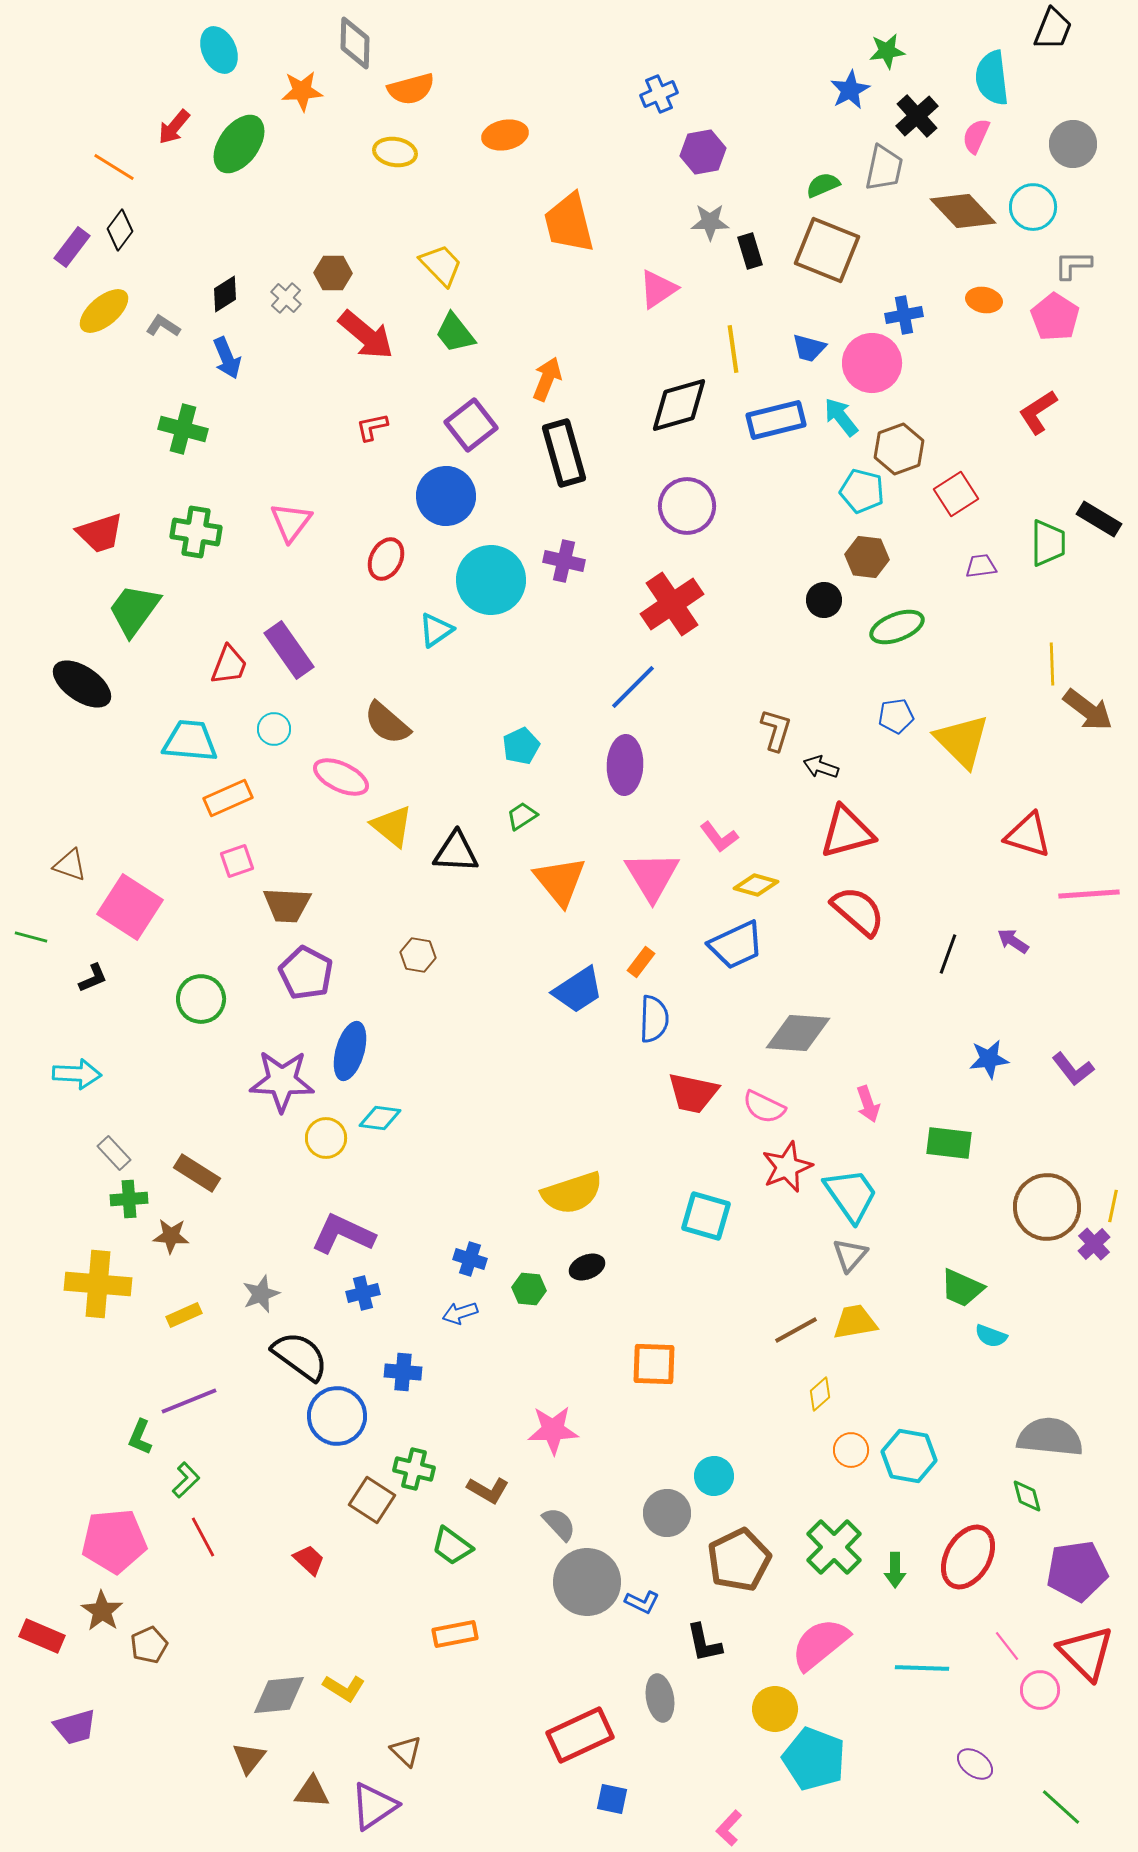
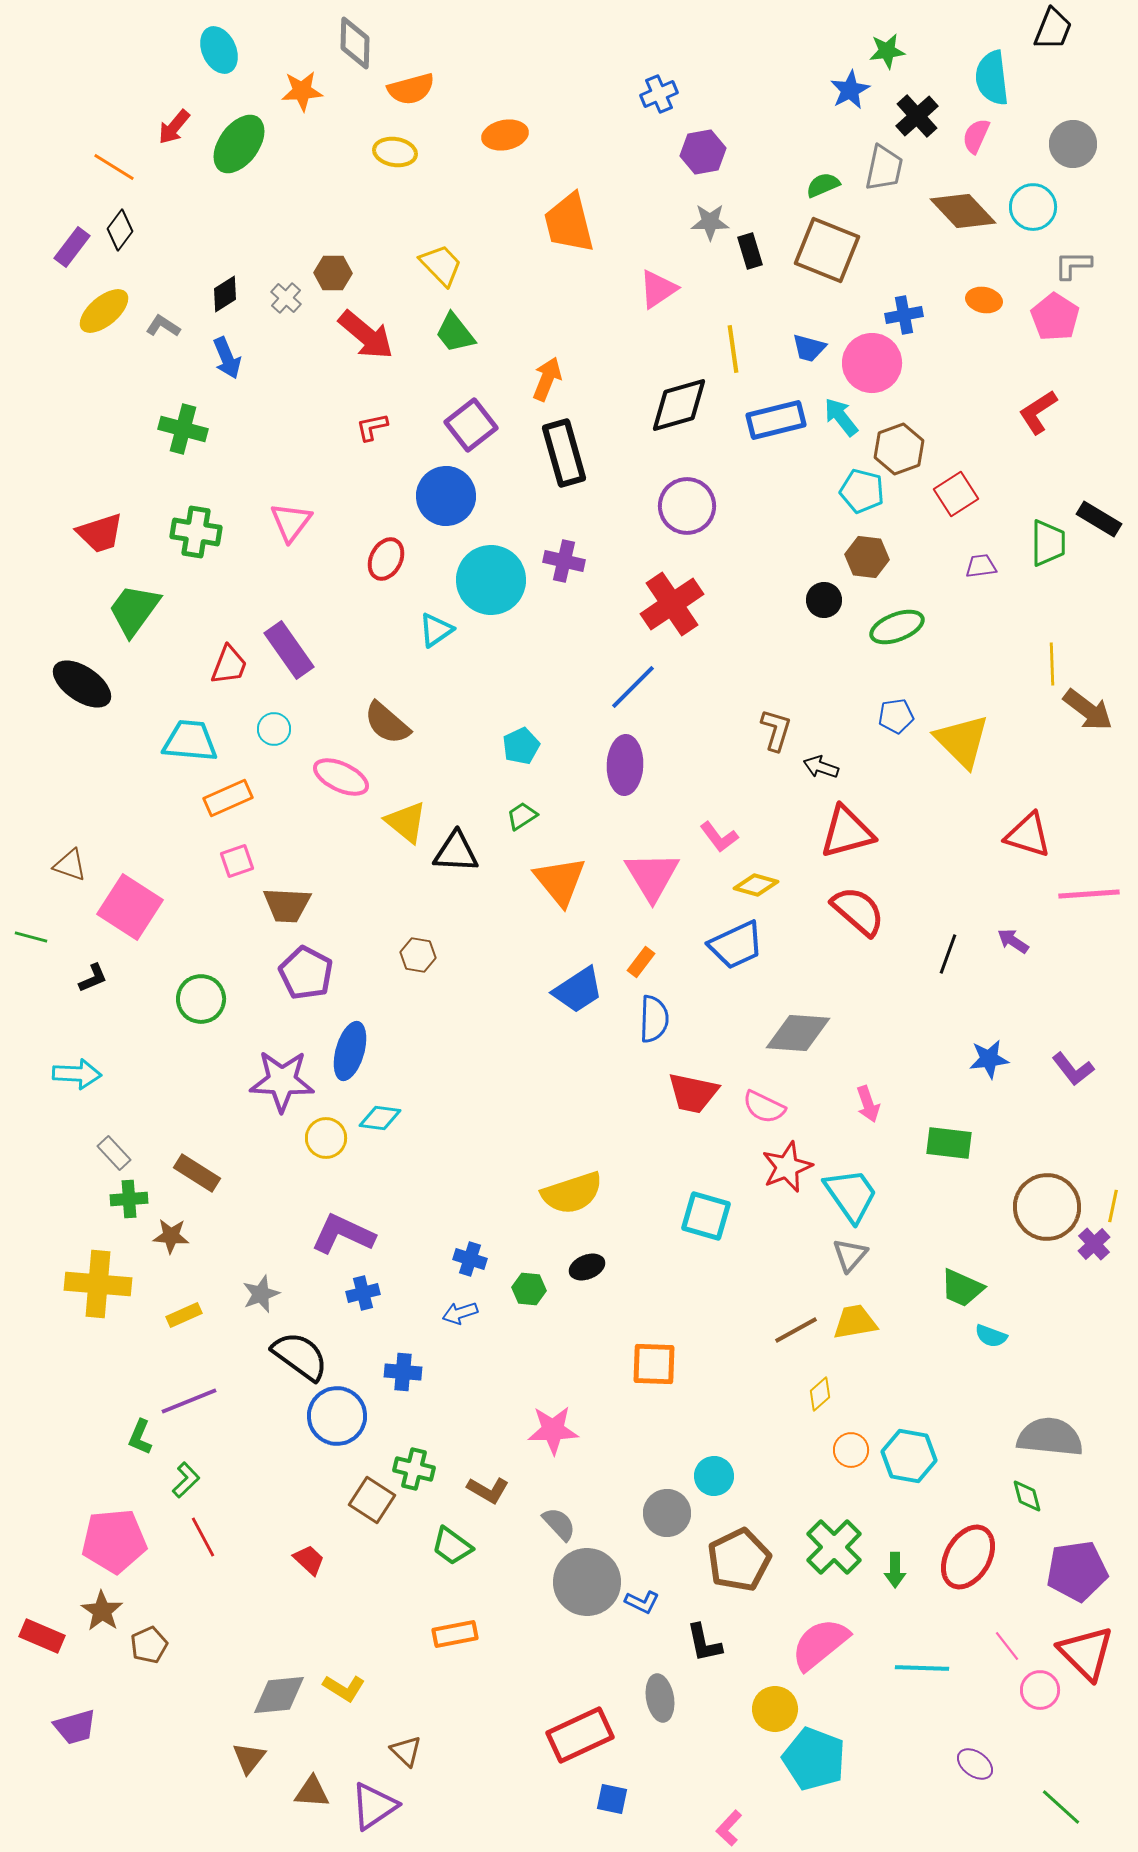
yellow triangle at (392, 826): moved 14 px right, 4 px up
